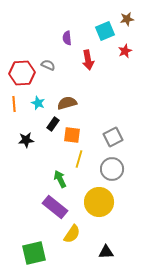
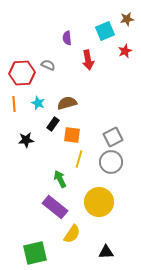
gray circle: moved 1 px left, 7 px up
green square: moved 1 px right
